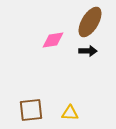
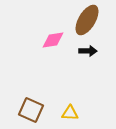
brown ellipse: moved 3 px left, 2 px up
brown square: rotated 30 degrees clockwise
